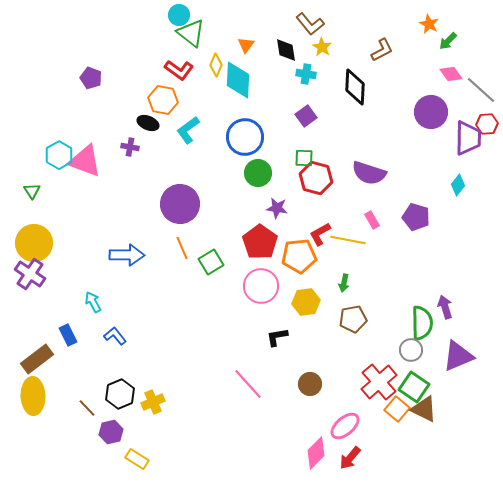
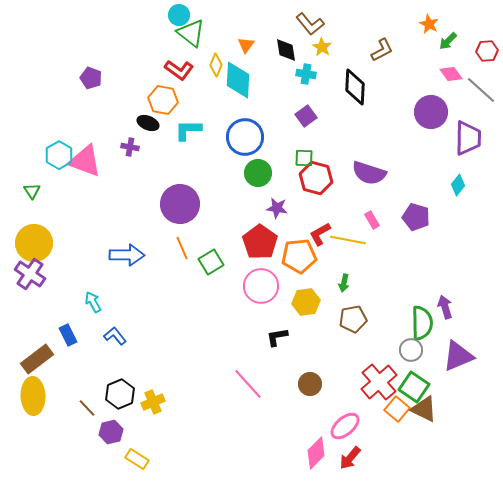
red hexagon at (487, 124): moved 73 px up
cyan L-shape at (188, 130): rotated 36 degrees clockwise
